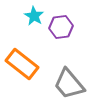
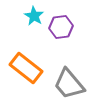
orange rectangle: moved 4 px right, 4 px down
